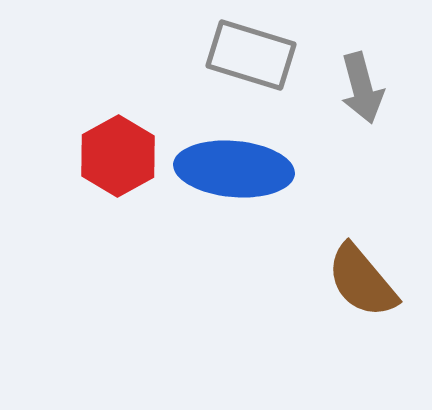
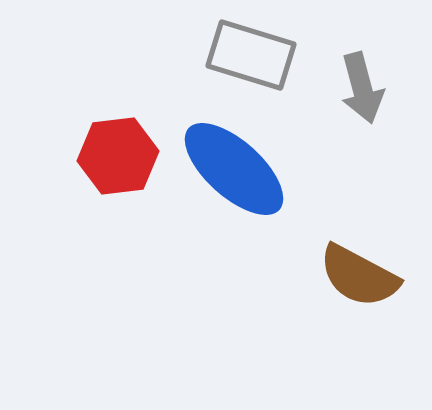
red hexagon: rotated 22 degrees clockwise
blue ellipse: rotated 37 degrees clockwise
brown semicircle: moved 3 px left, 5 px up; rotated 22 degrees counterclockwise
